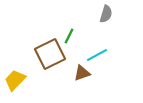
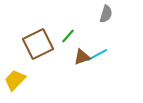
green line: moved 1 px left; rotated 14 degrees clockwise
brown square: moved 12 px left, 10 px up
brown triangle: moved 16 px up
